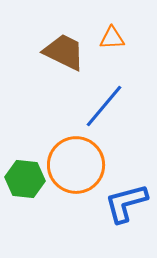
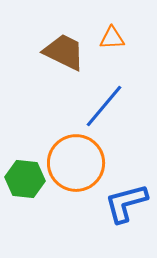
orange circle: moved 2 px up
